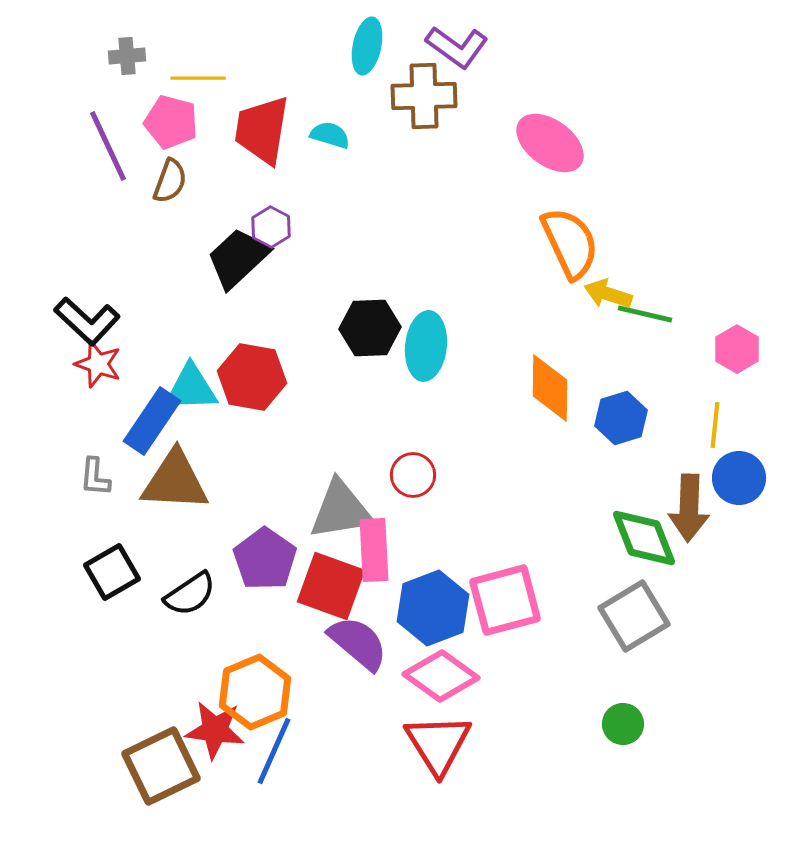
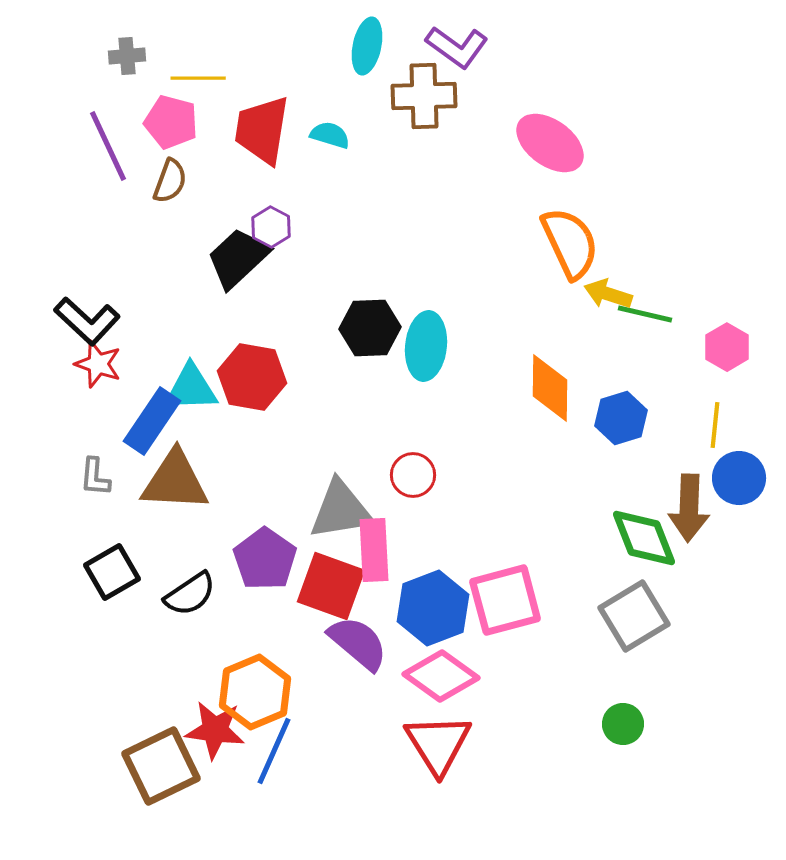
pink hexagon at (737, 349): moved 10 px left, 2 px up
